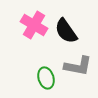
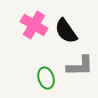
gray L-shape: moved 2 px right; rotated 12 degrees counterclockwise
